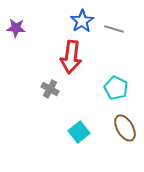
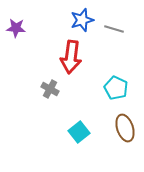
blue star: moved 1 px up; rotated 15 degrees clockwise
brown ellipse: rotated 12 degrees clockwise
